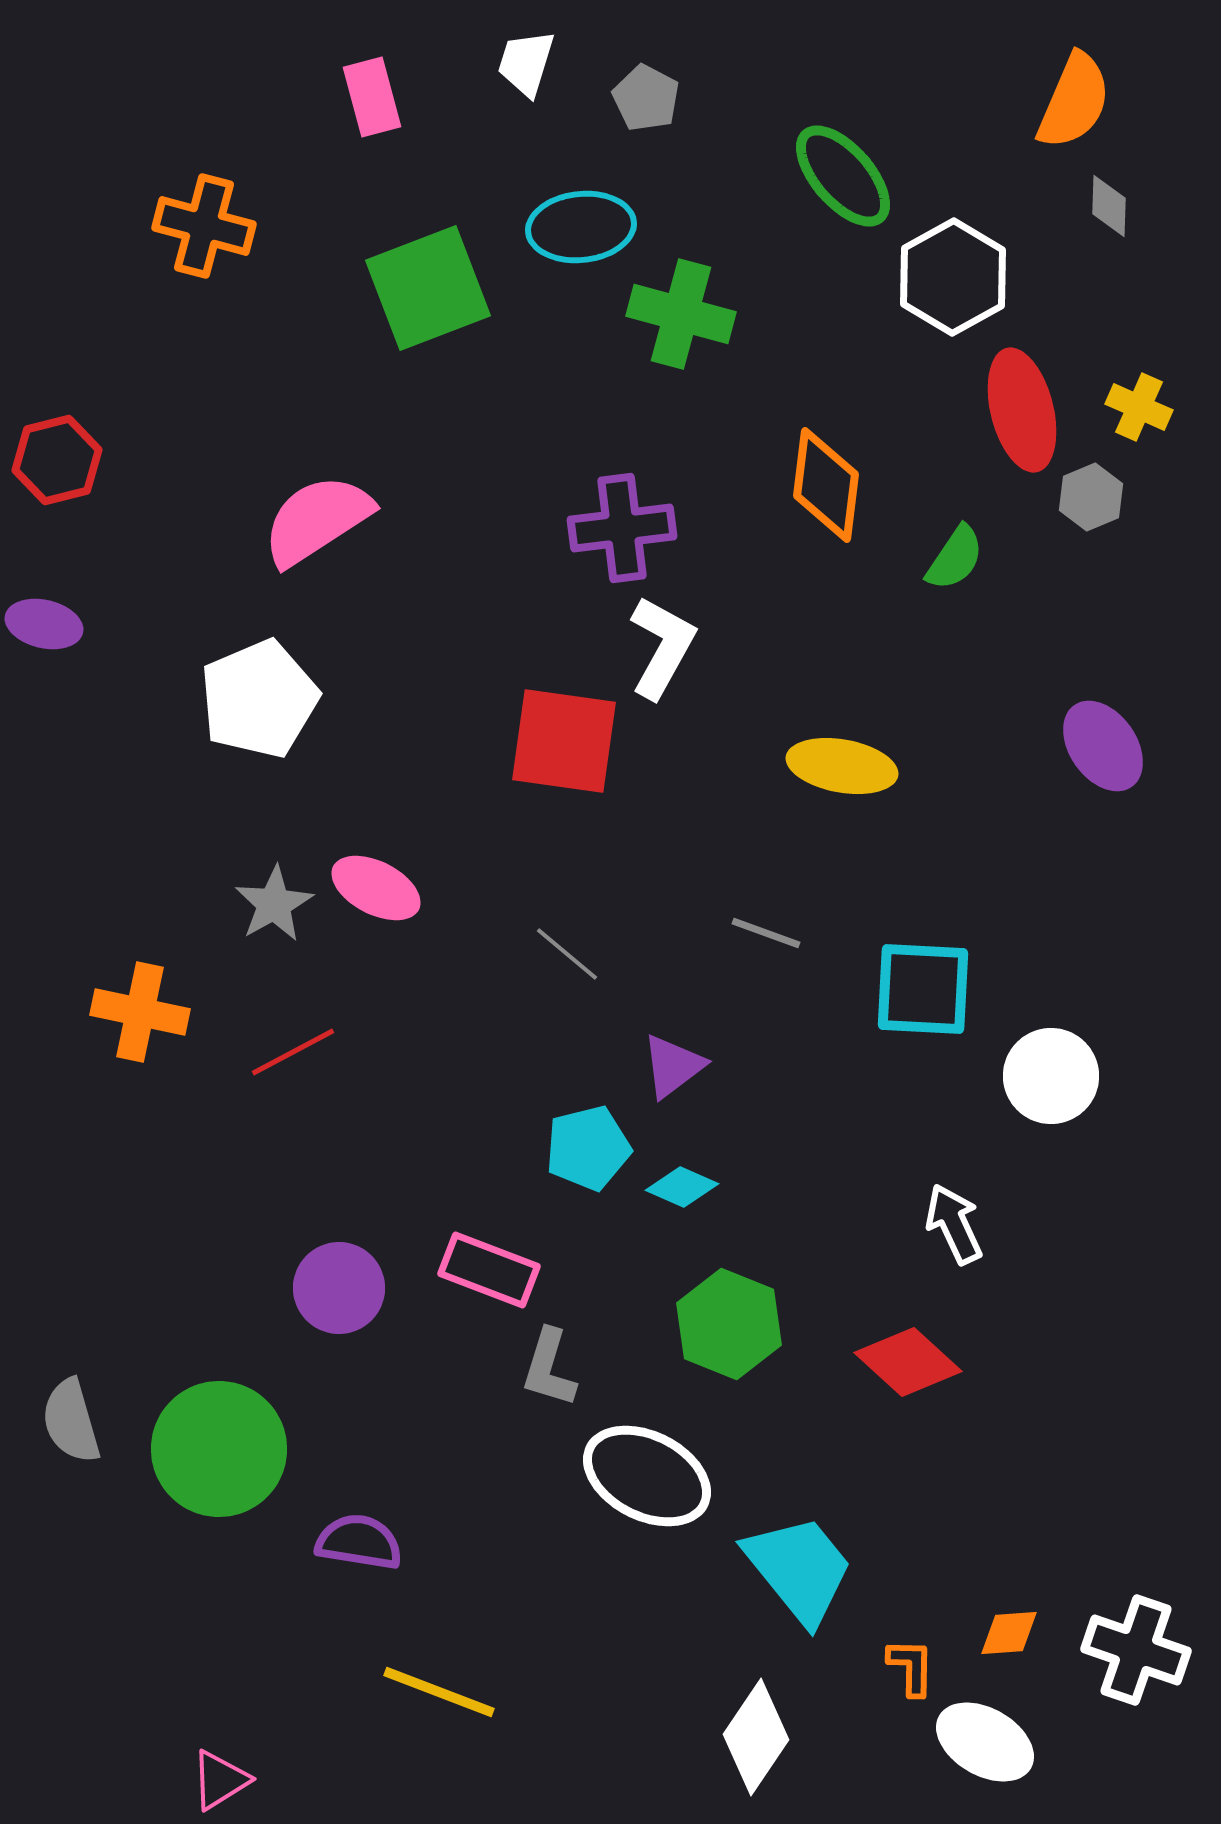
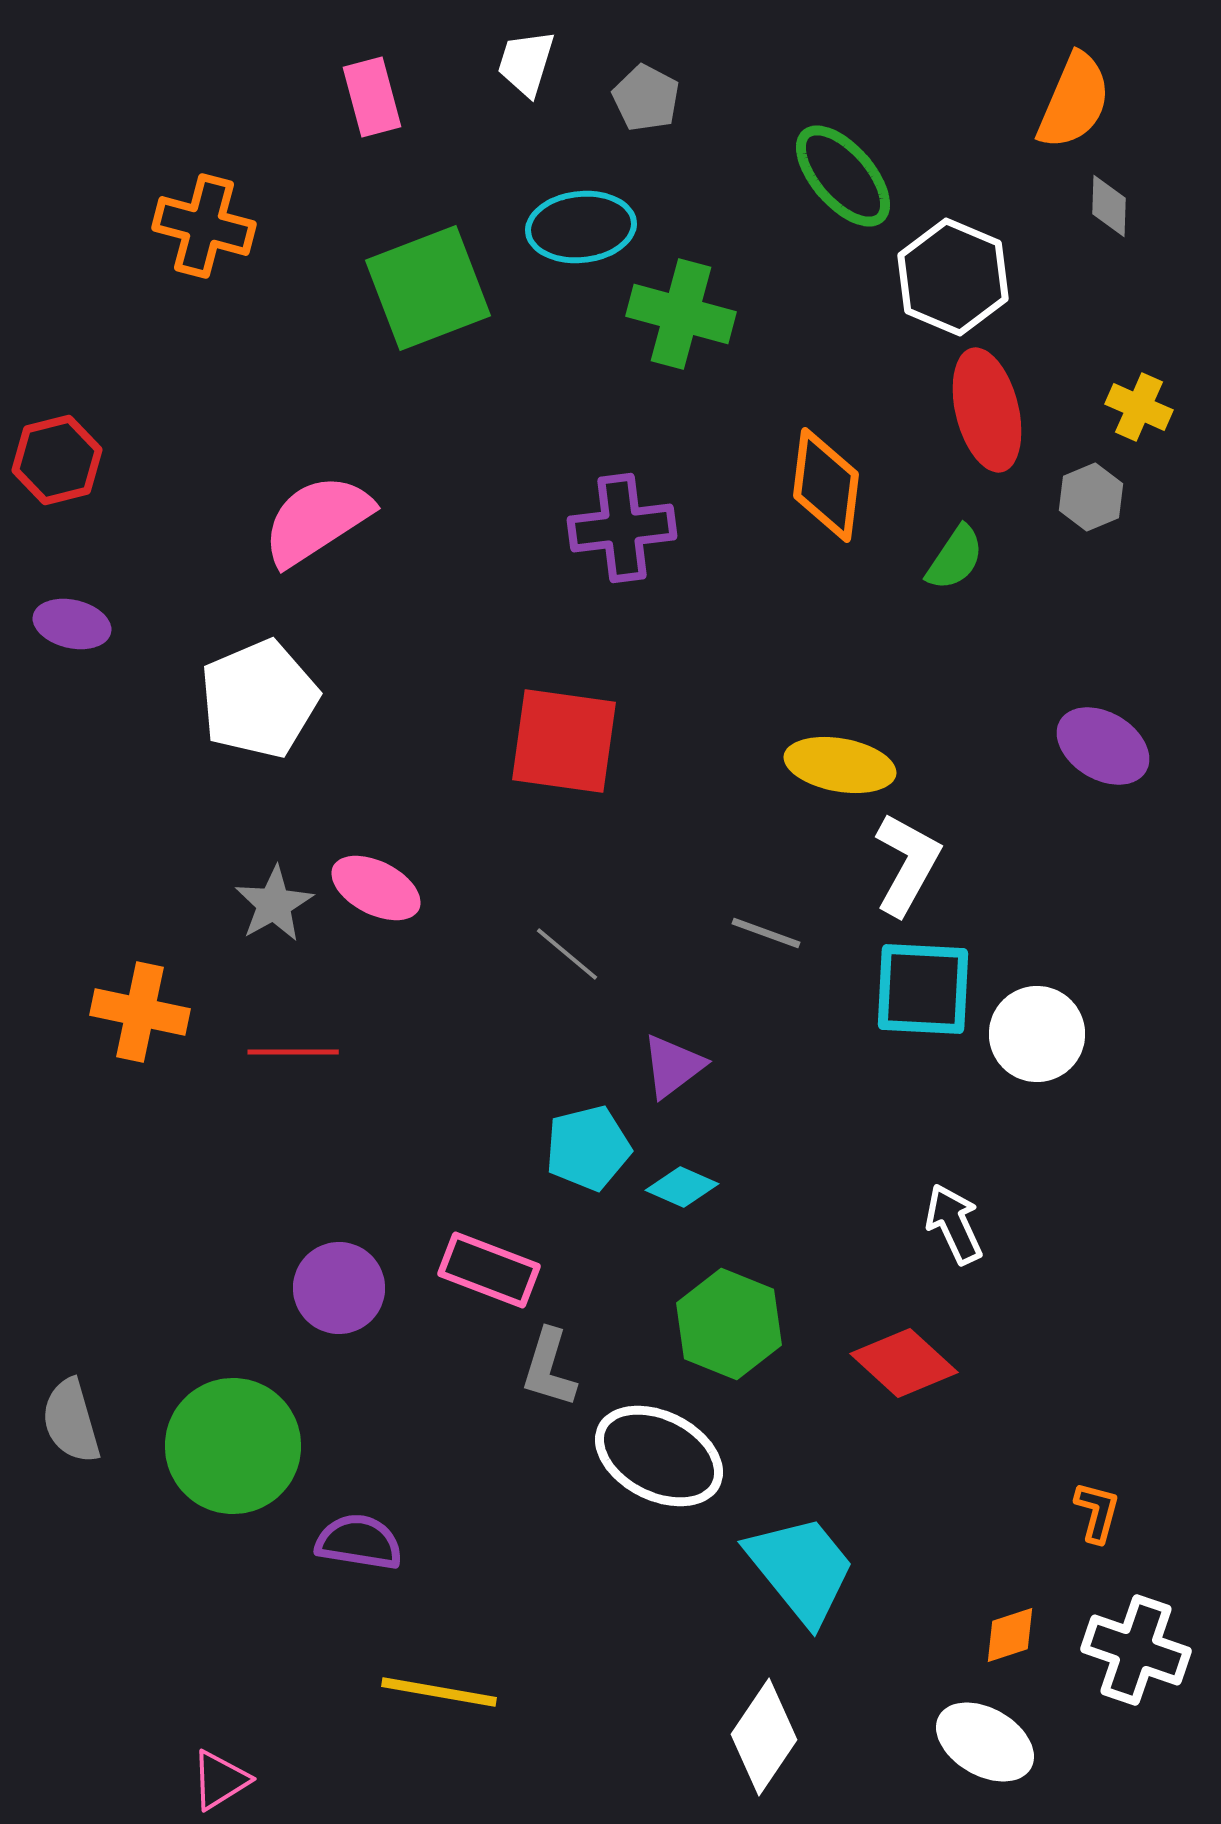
white hexagon at (953, 277): rotated 8 degrees counterclockwise
red ellipse at (1022, 410): moved 35 px left
purple ellipse at (44, 624): moved 28 px right
white L-shape at (662, 647): moved 245 px right, 217 px down
purple ellipse at (1103, 746): rotated 24 degrees counterclockwise
yellow ellipse at (842, 766): moved 2 px left, 1 px up
red line at (293, 1052): rotated 28 degrees clockwise
white circle at (1051, 1076): moved 14 px left, 42 px up
red diamond at (908, 1362): moved 4 px left, 1 px down
green circle at (219, 1449): moved 14 px right, 3 px up
white ellipse at (647, 1476): moved 12 px right, 20 px up
cyan trapezoid at (799, 1569): moved 2 px right
orange diamond at (1009, 1633): moved 1 px right, 2 px down; rotated 14 degrees counterclockwise
orange L-shape at (911, 1667): moved 186 px right, 155 px up; rotated 14 degrees clockwise
yellow line at (439, 1692): rotated 11 degrees counterclockwise
white diamond at (756, 1737): moved 8 px right
